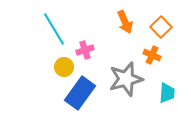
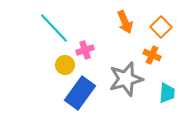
cyan line: moved 1 px up; rotated 12 degrees counterclockwise
yellow circle: moved 1 px right, 2 px up
